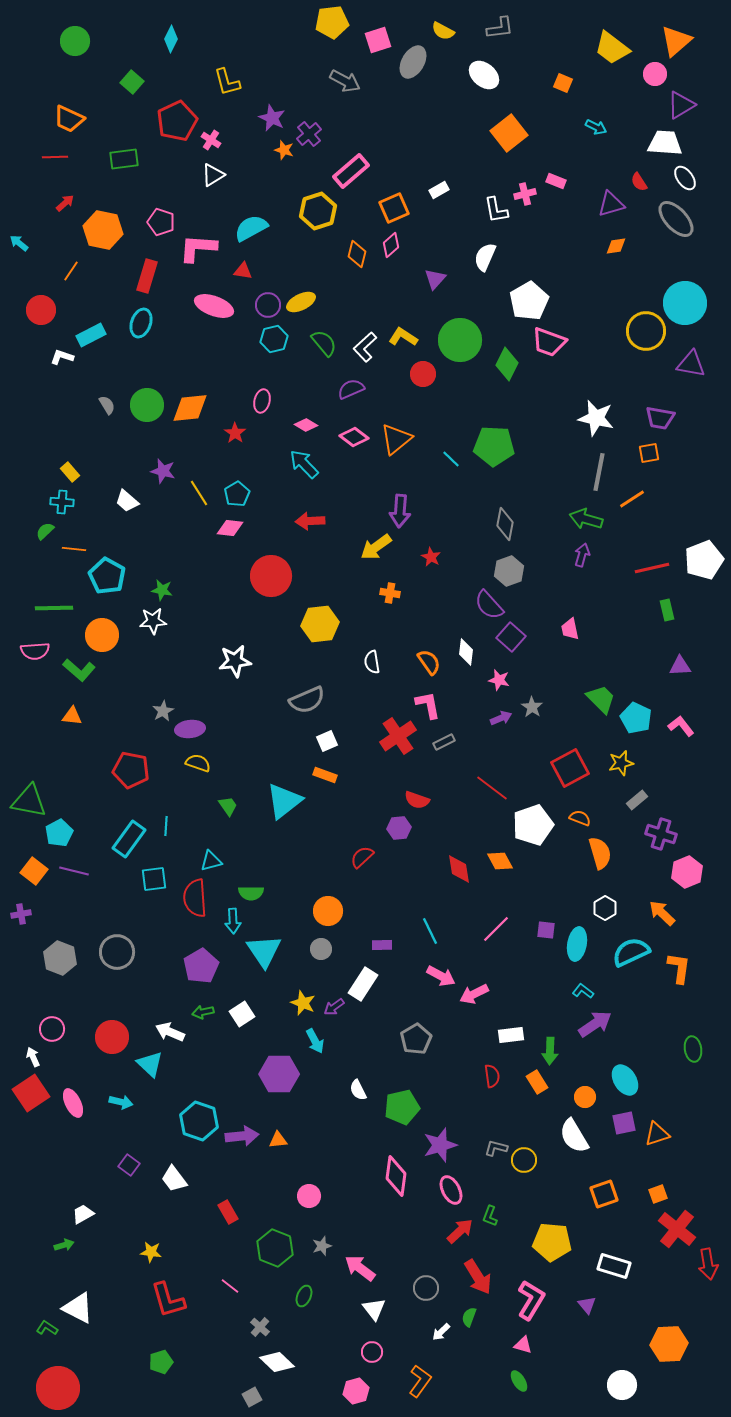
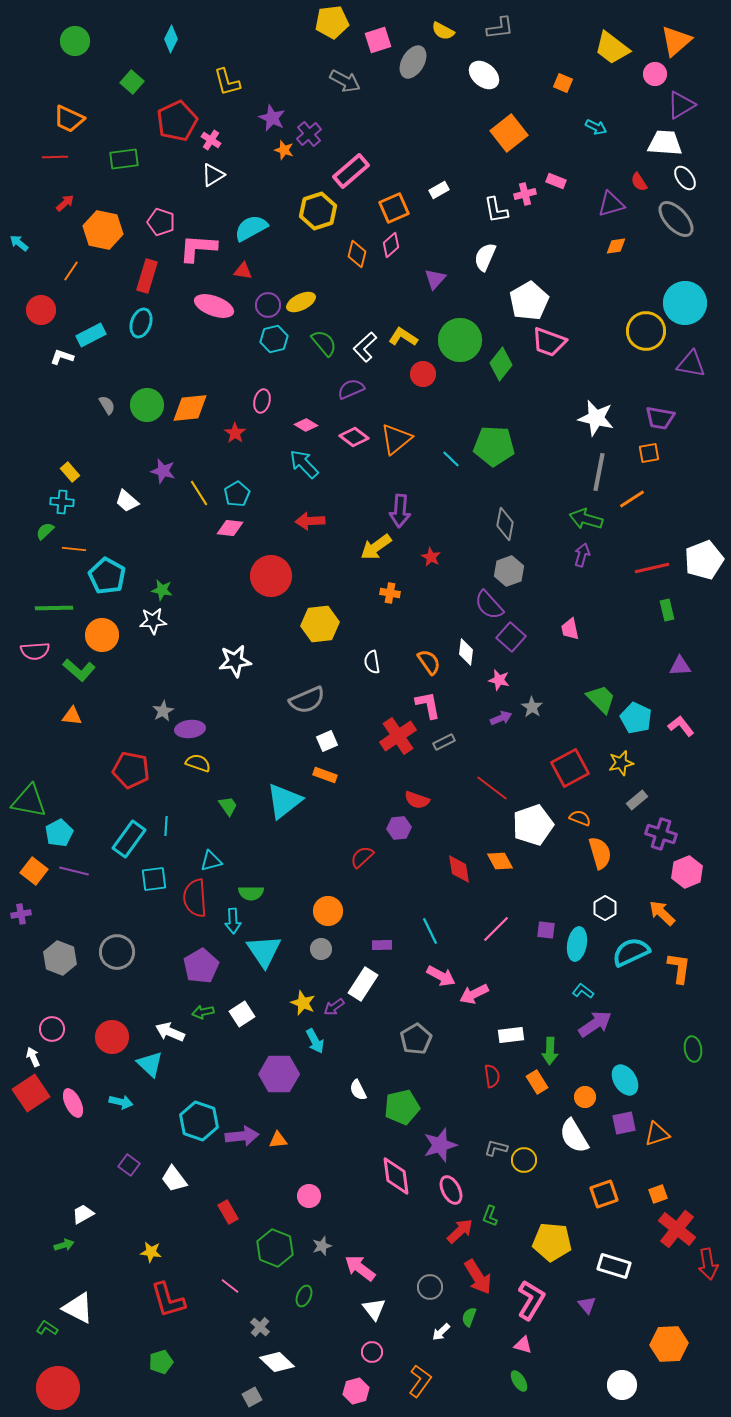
green diamond at (507, 364): moved 6 px left; rotated 12 degrees clockwise
pink diamond at (396, 1176): rotated 15 degrees counterclockwise
gray circle at (426, 1288): moved 4 px right, 1 px up
